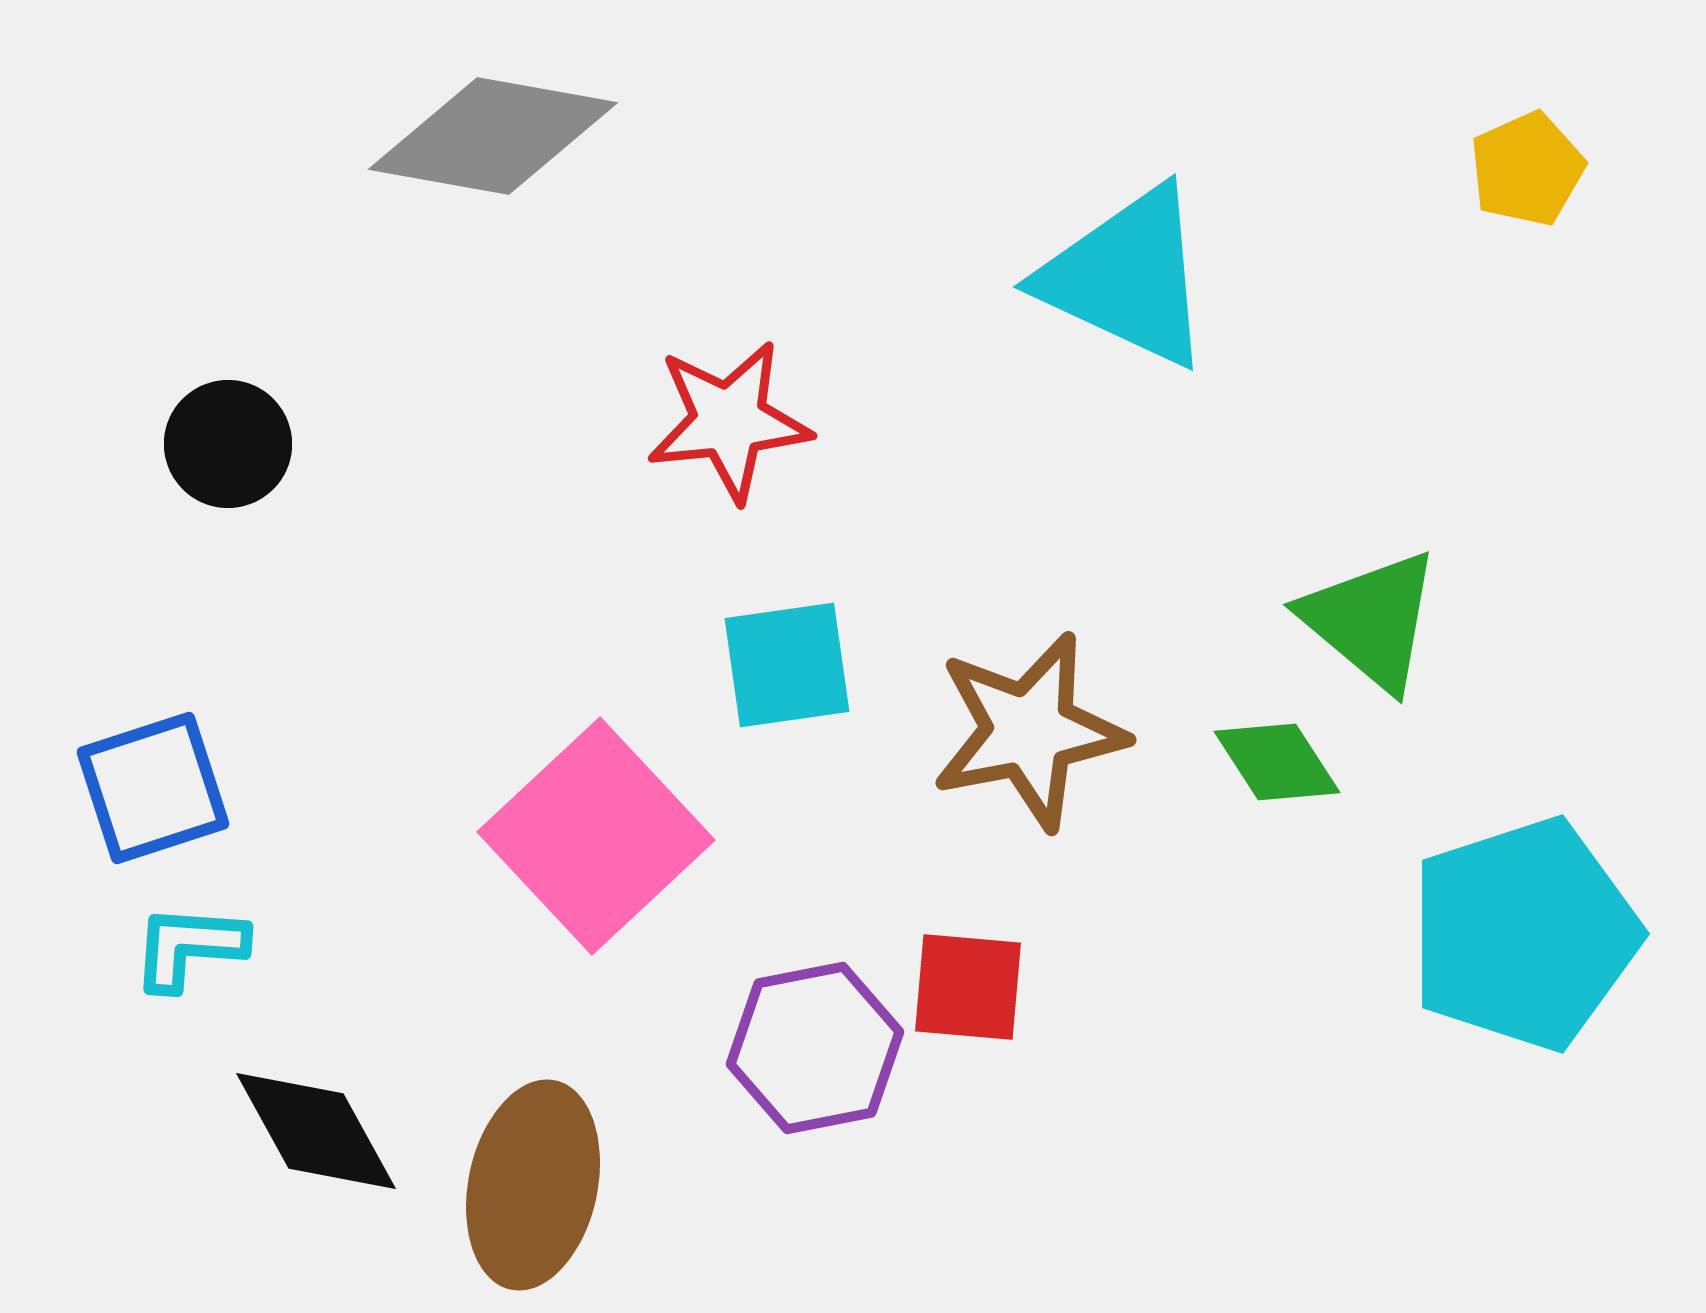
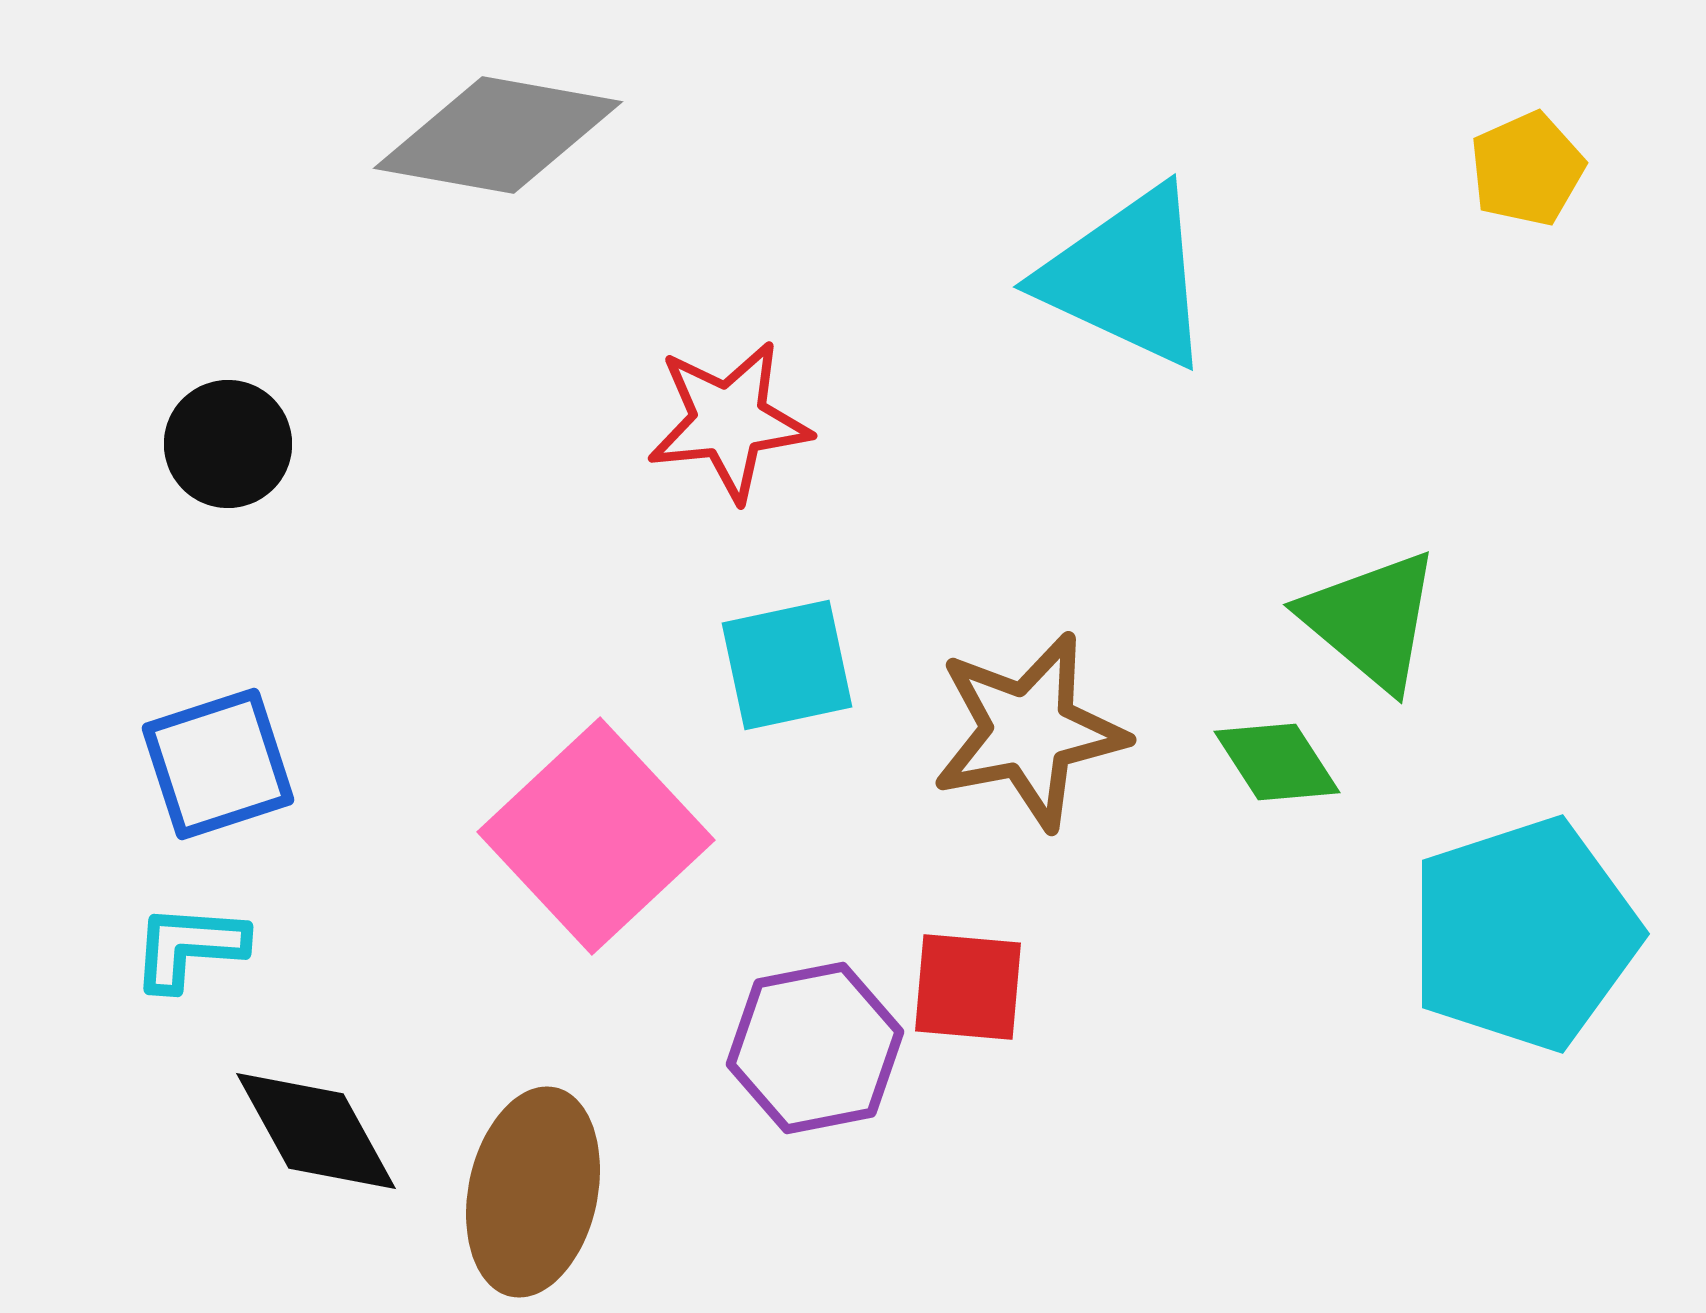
gray diamond: moved 5 px right, 1 px up
cyan square: rotated 4 degrees counterclockwise
blue square: moved 65 px right, 24 px up
brown ellipse: moved 7 px down
